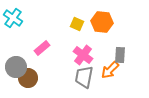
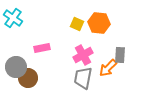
orange hexagon: moved 3 px left, 1 px down
pink rectangle: rotated 28 degrees clockwise
pink cross: rotated 24 degrees clockwise
orange arrow: moved 2 px left, 2 px up
gray trapezoid: moved 1 px left, 1 px down
